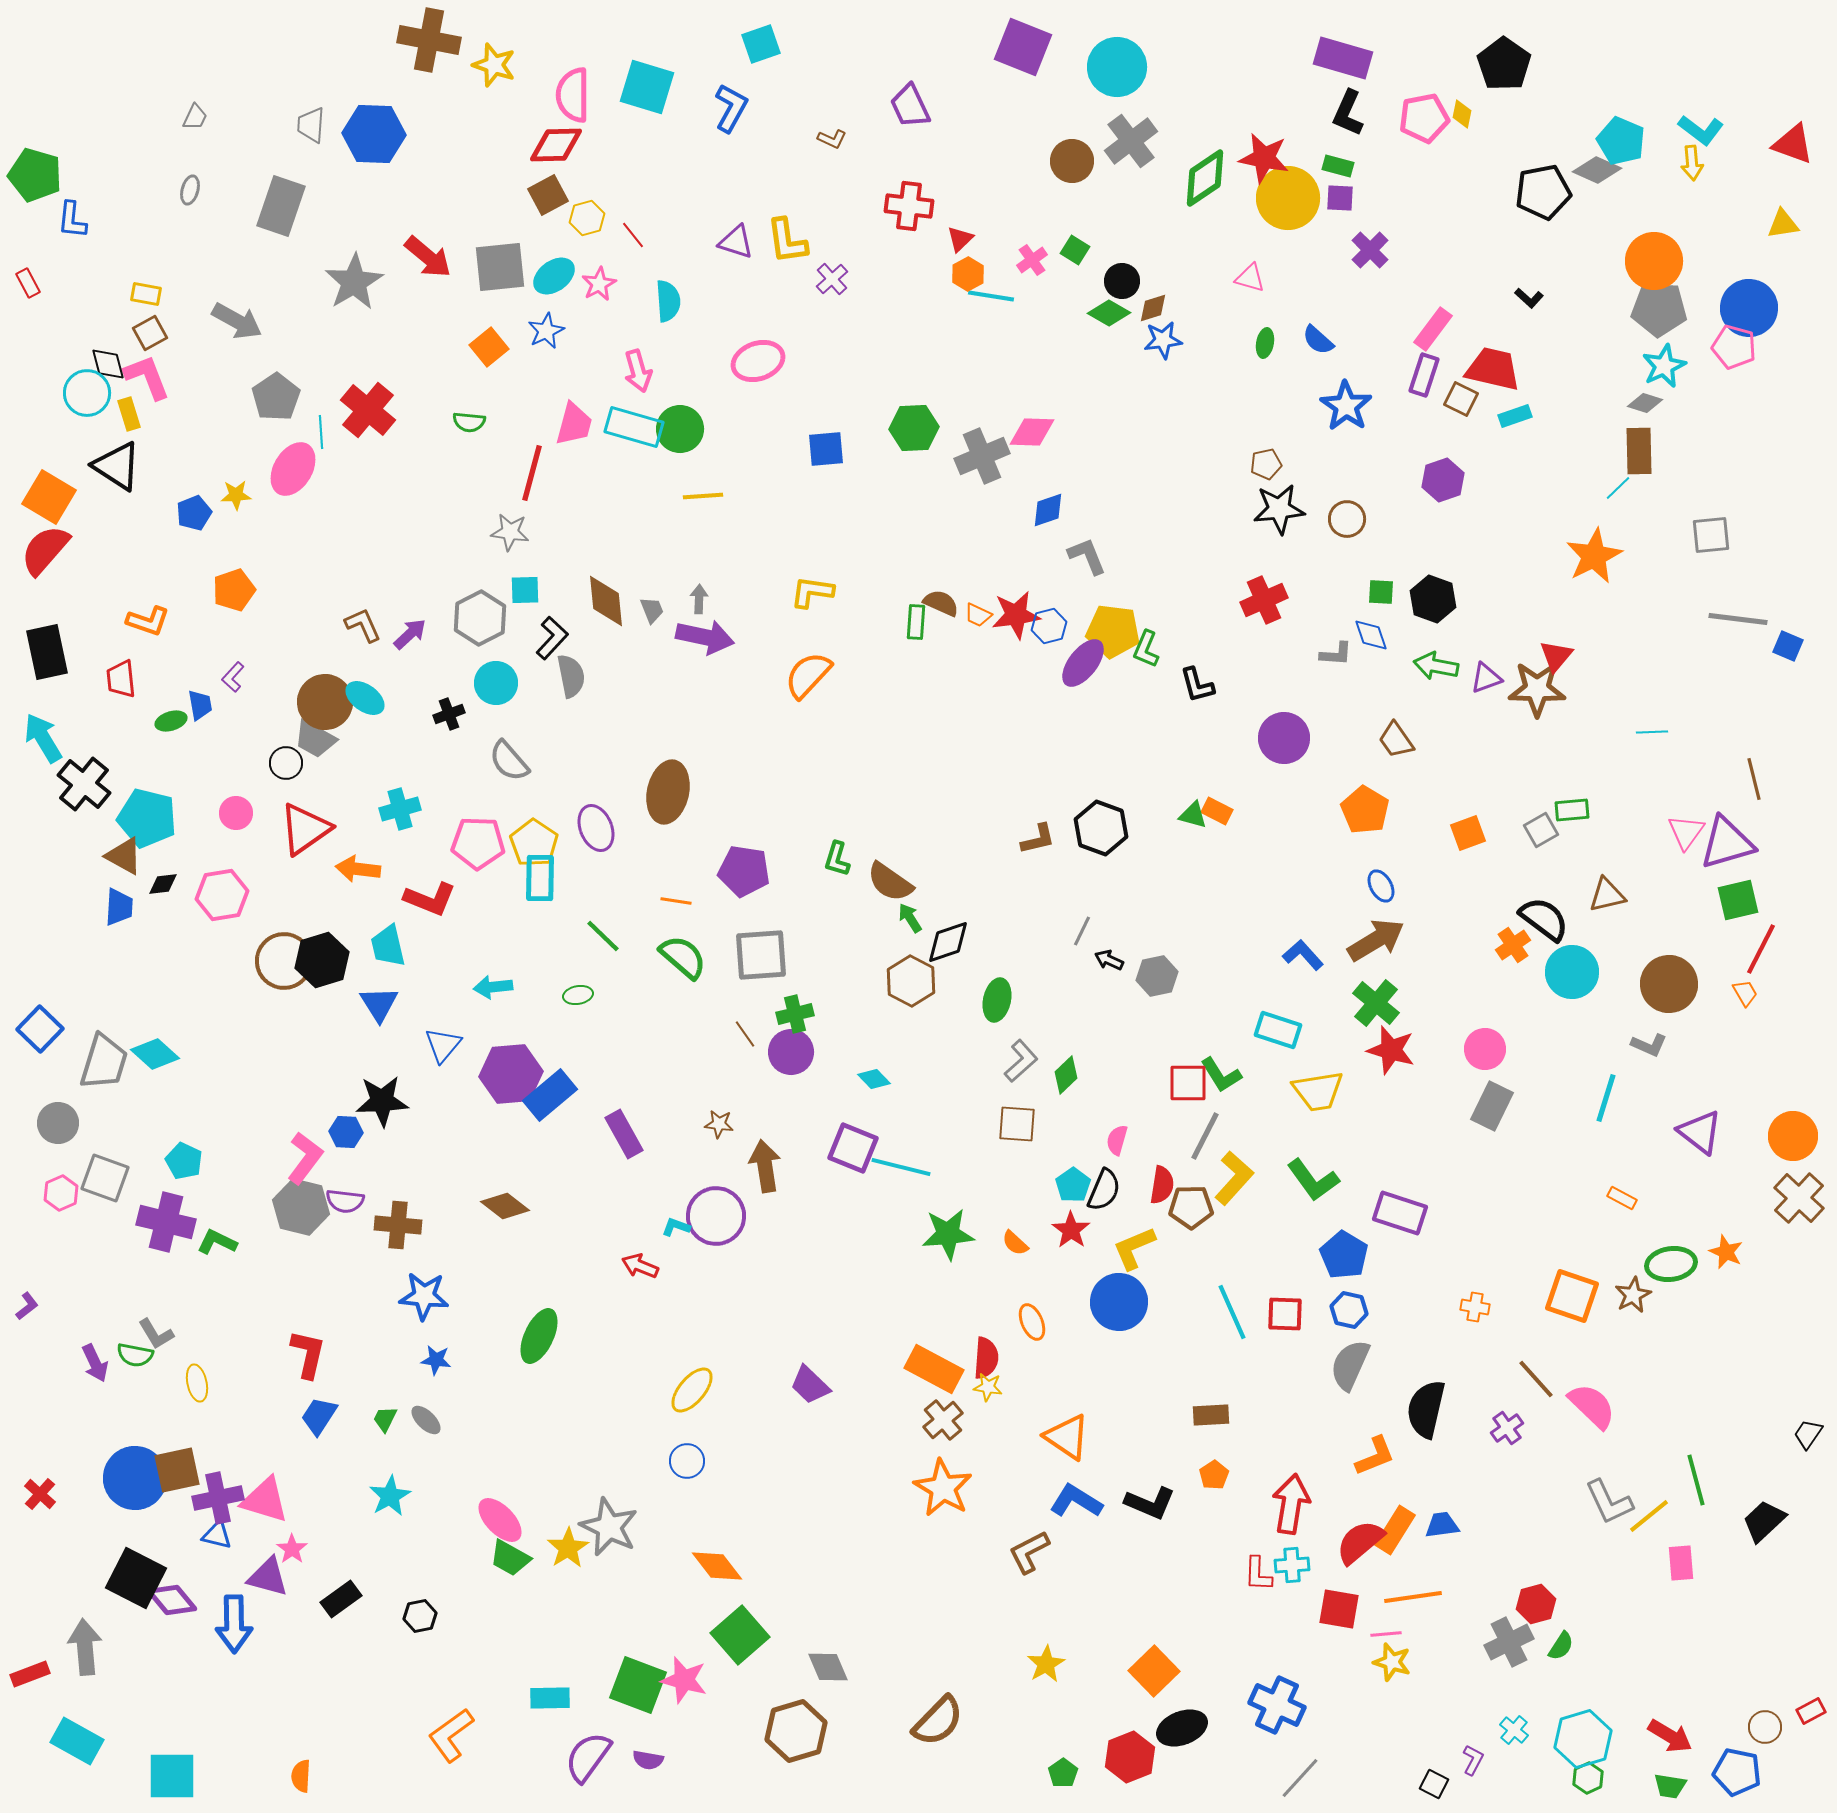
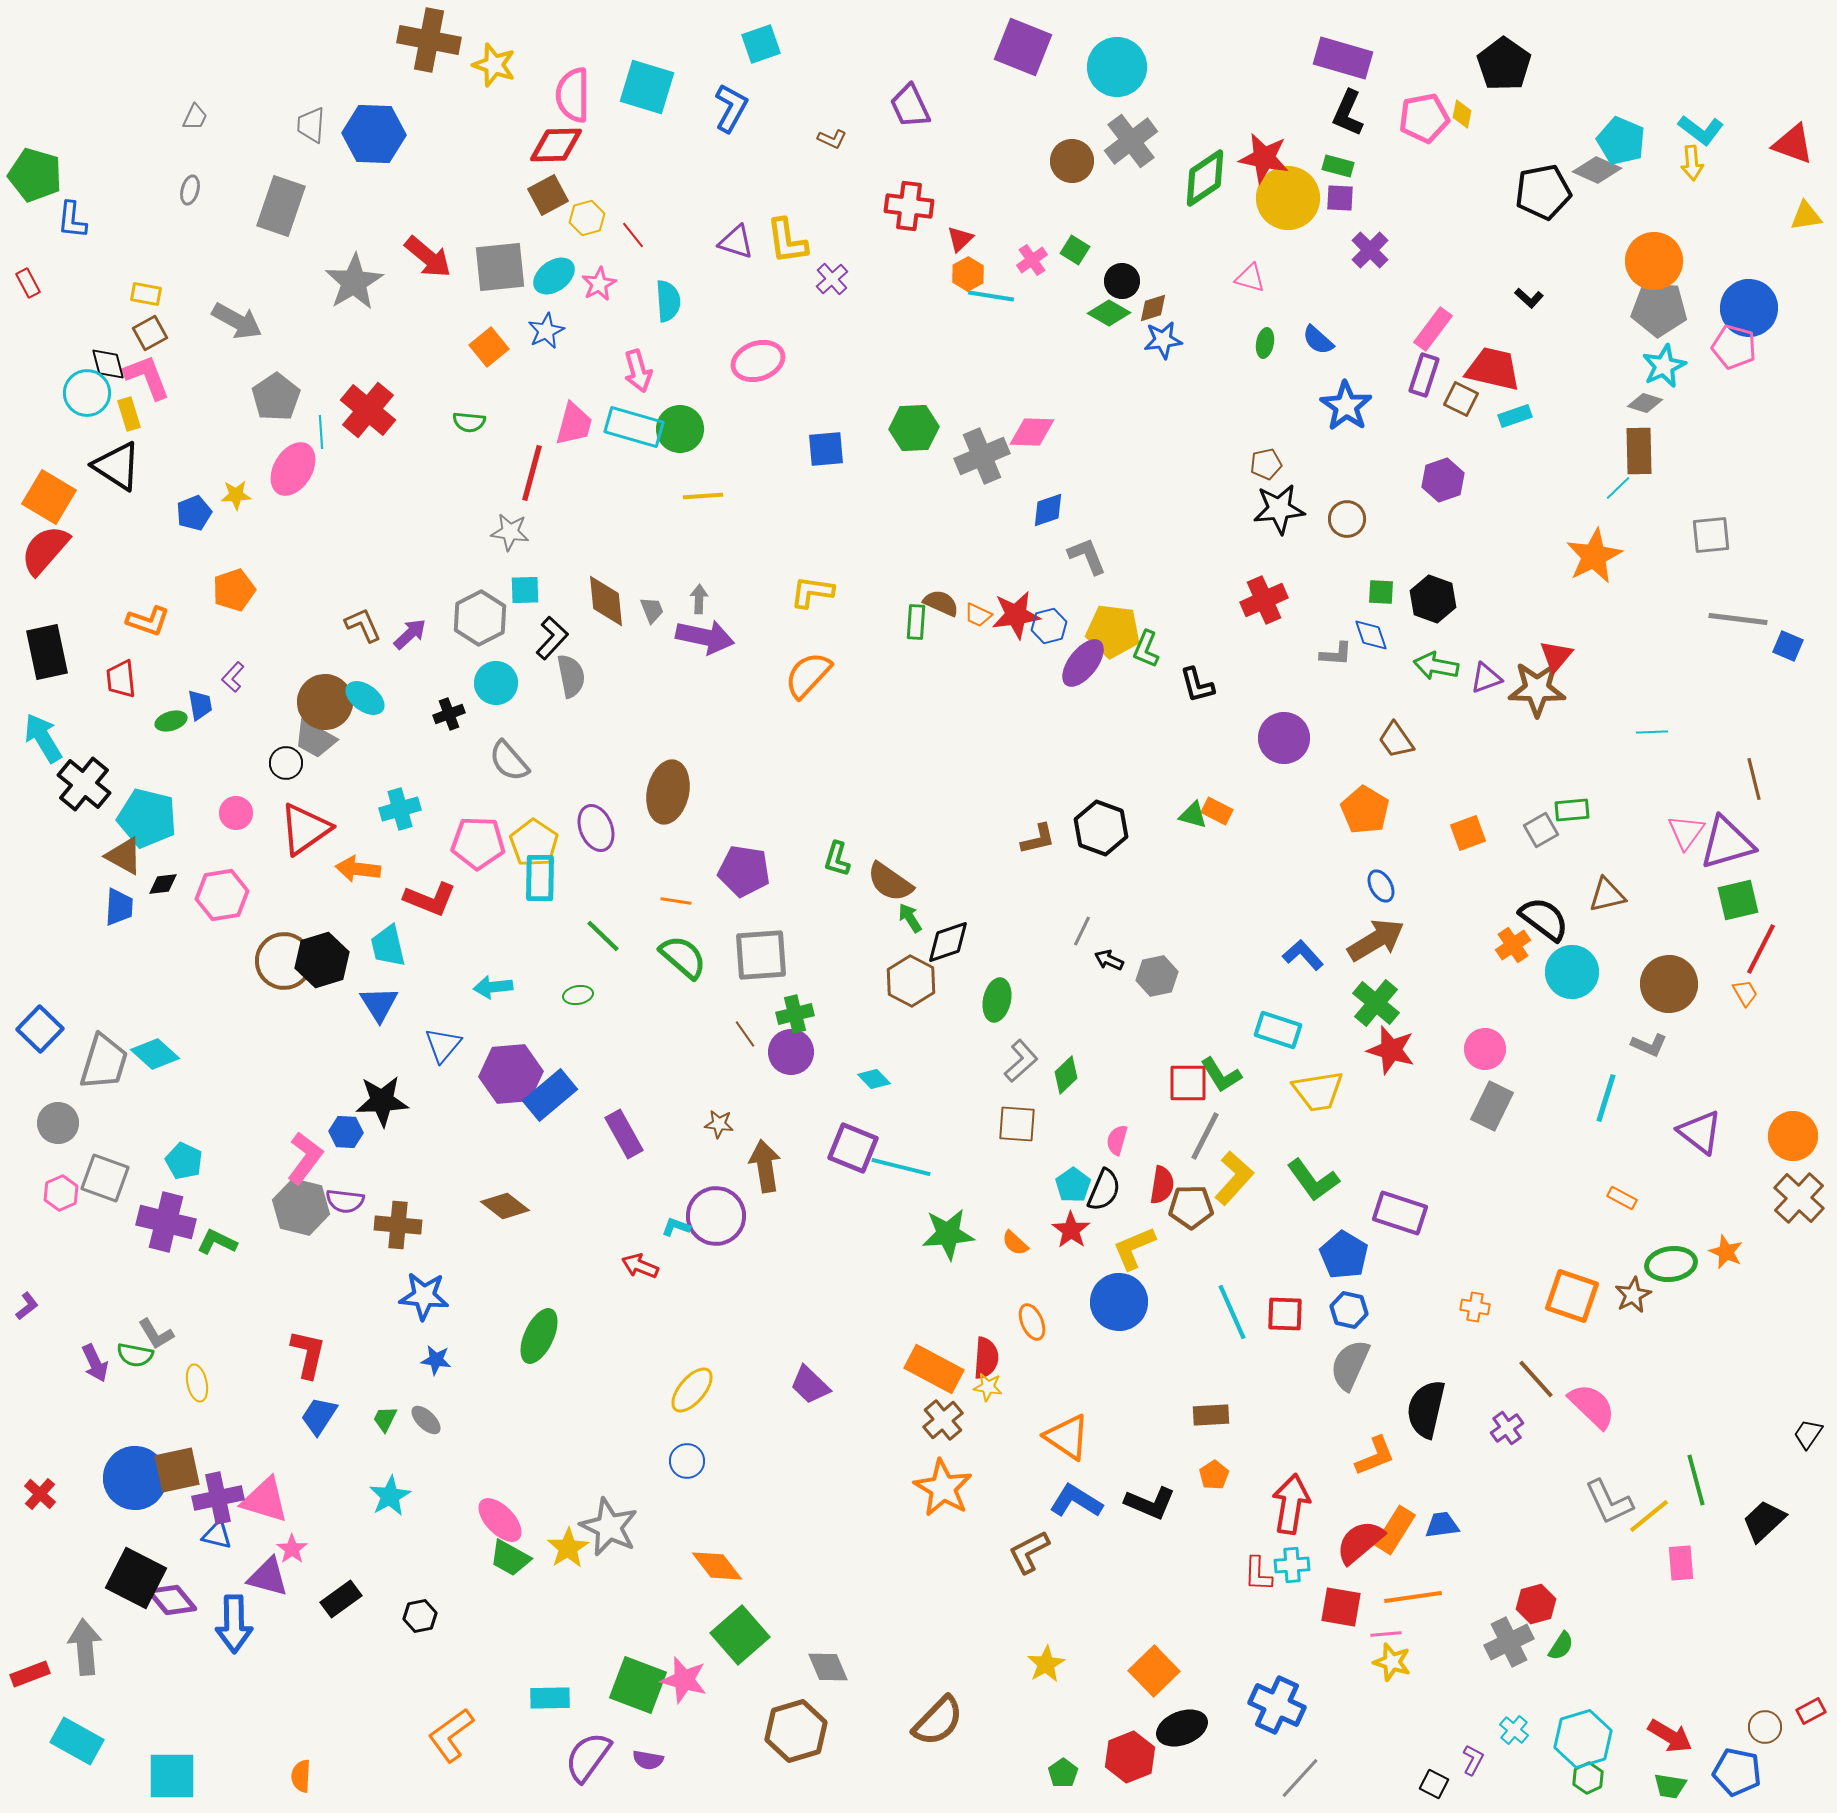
yellow triangle at (1783, 224): moved 23 px right, 8 px up
red square at (1339, 1609): moved 2 px right, 2 px up
